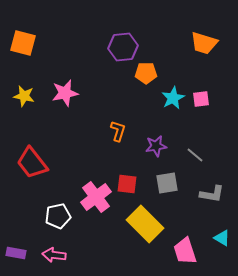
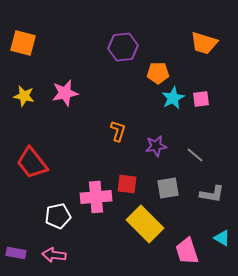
orange pentagon: moved 12 px right
gray square: moved 1 px right, 5 px down
pink cross: rotated 32 degrees clockwise
pink trapezoid: moved 2 px right
